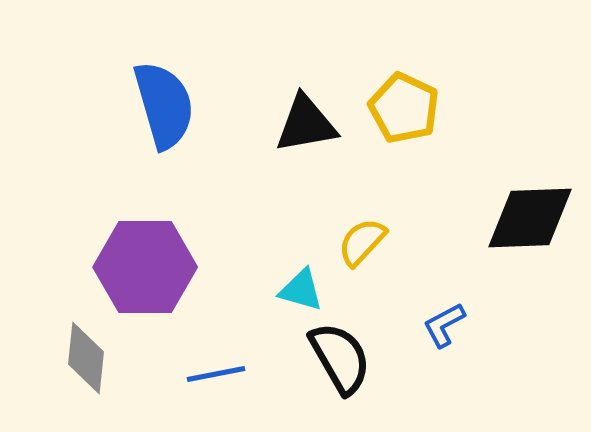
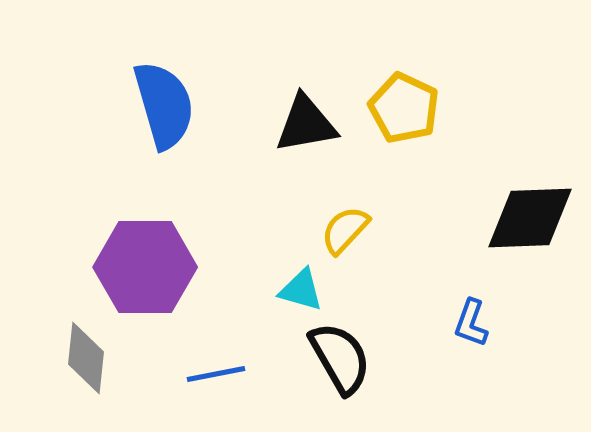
yellow semicircle: moved 17 px left, 12 px up
blue L-shape: moved 27 px right, 2 px up; rotated 42 degrees counterclockwise
